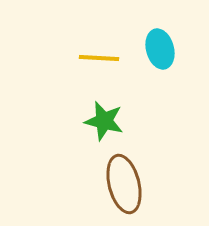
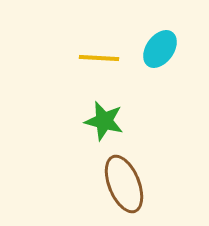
cyan ellipse: rotated 51 degrees clockwise
brown ellipse: rotated 8 degrees counterclockwise
